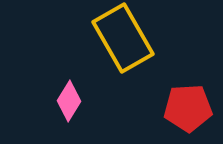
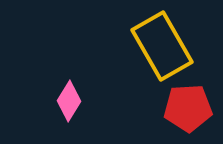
yellow rectangle: moved 39 px right, 8 px down
